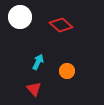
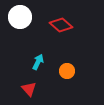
red triangle: moved 5 px left
